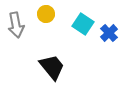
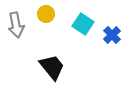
blue cross: moved 3 px right, 2 px down
